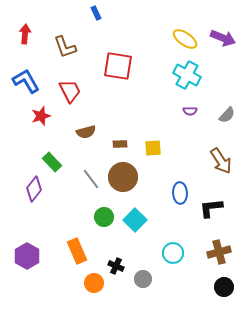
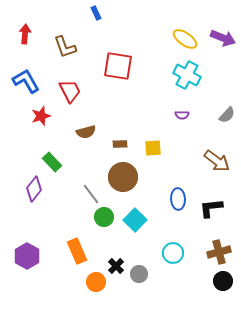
purple semicircle: moved 8 px left, 4 px down
brown arrow: moved 4 px left; rotated 20 degrees counterclockwise
gray line: moved 15 px down
blue ellipse: moved 2 px left, 6 px down
black cross: rotated 21 degrees clockwise
gray circle: moved 4 px left, 5 px up
orange circle: moved 2 px right, 1 px up
black circle: moved 1 px left, 6 px up
